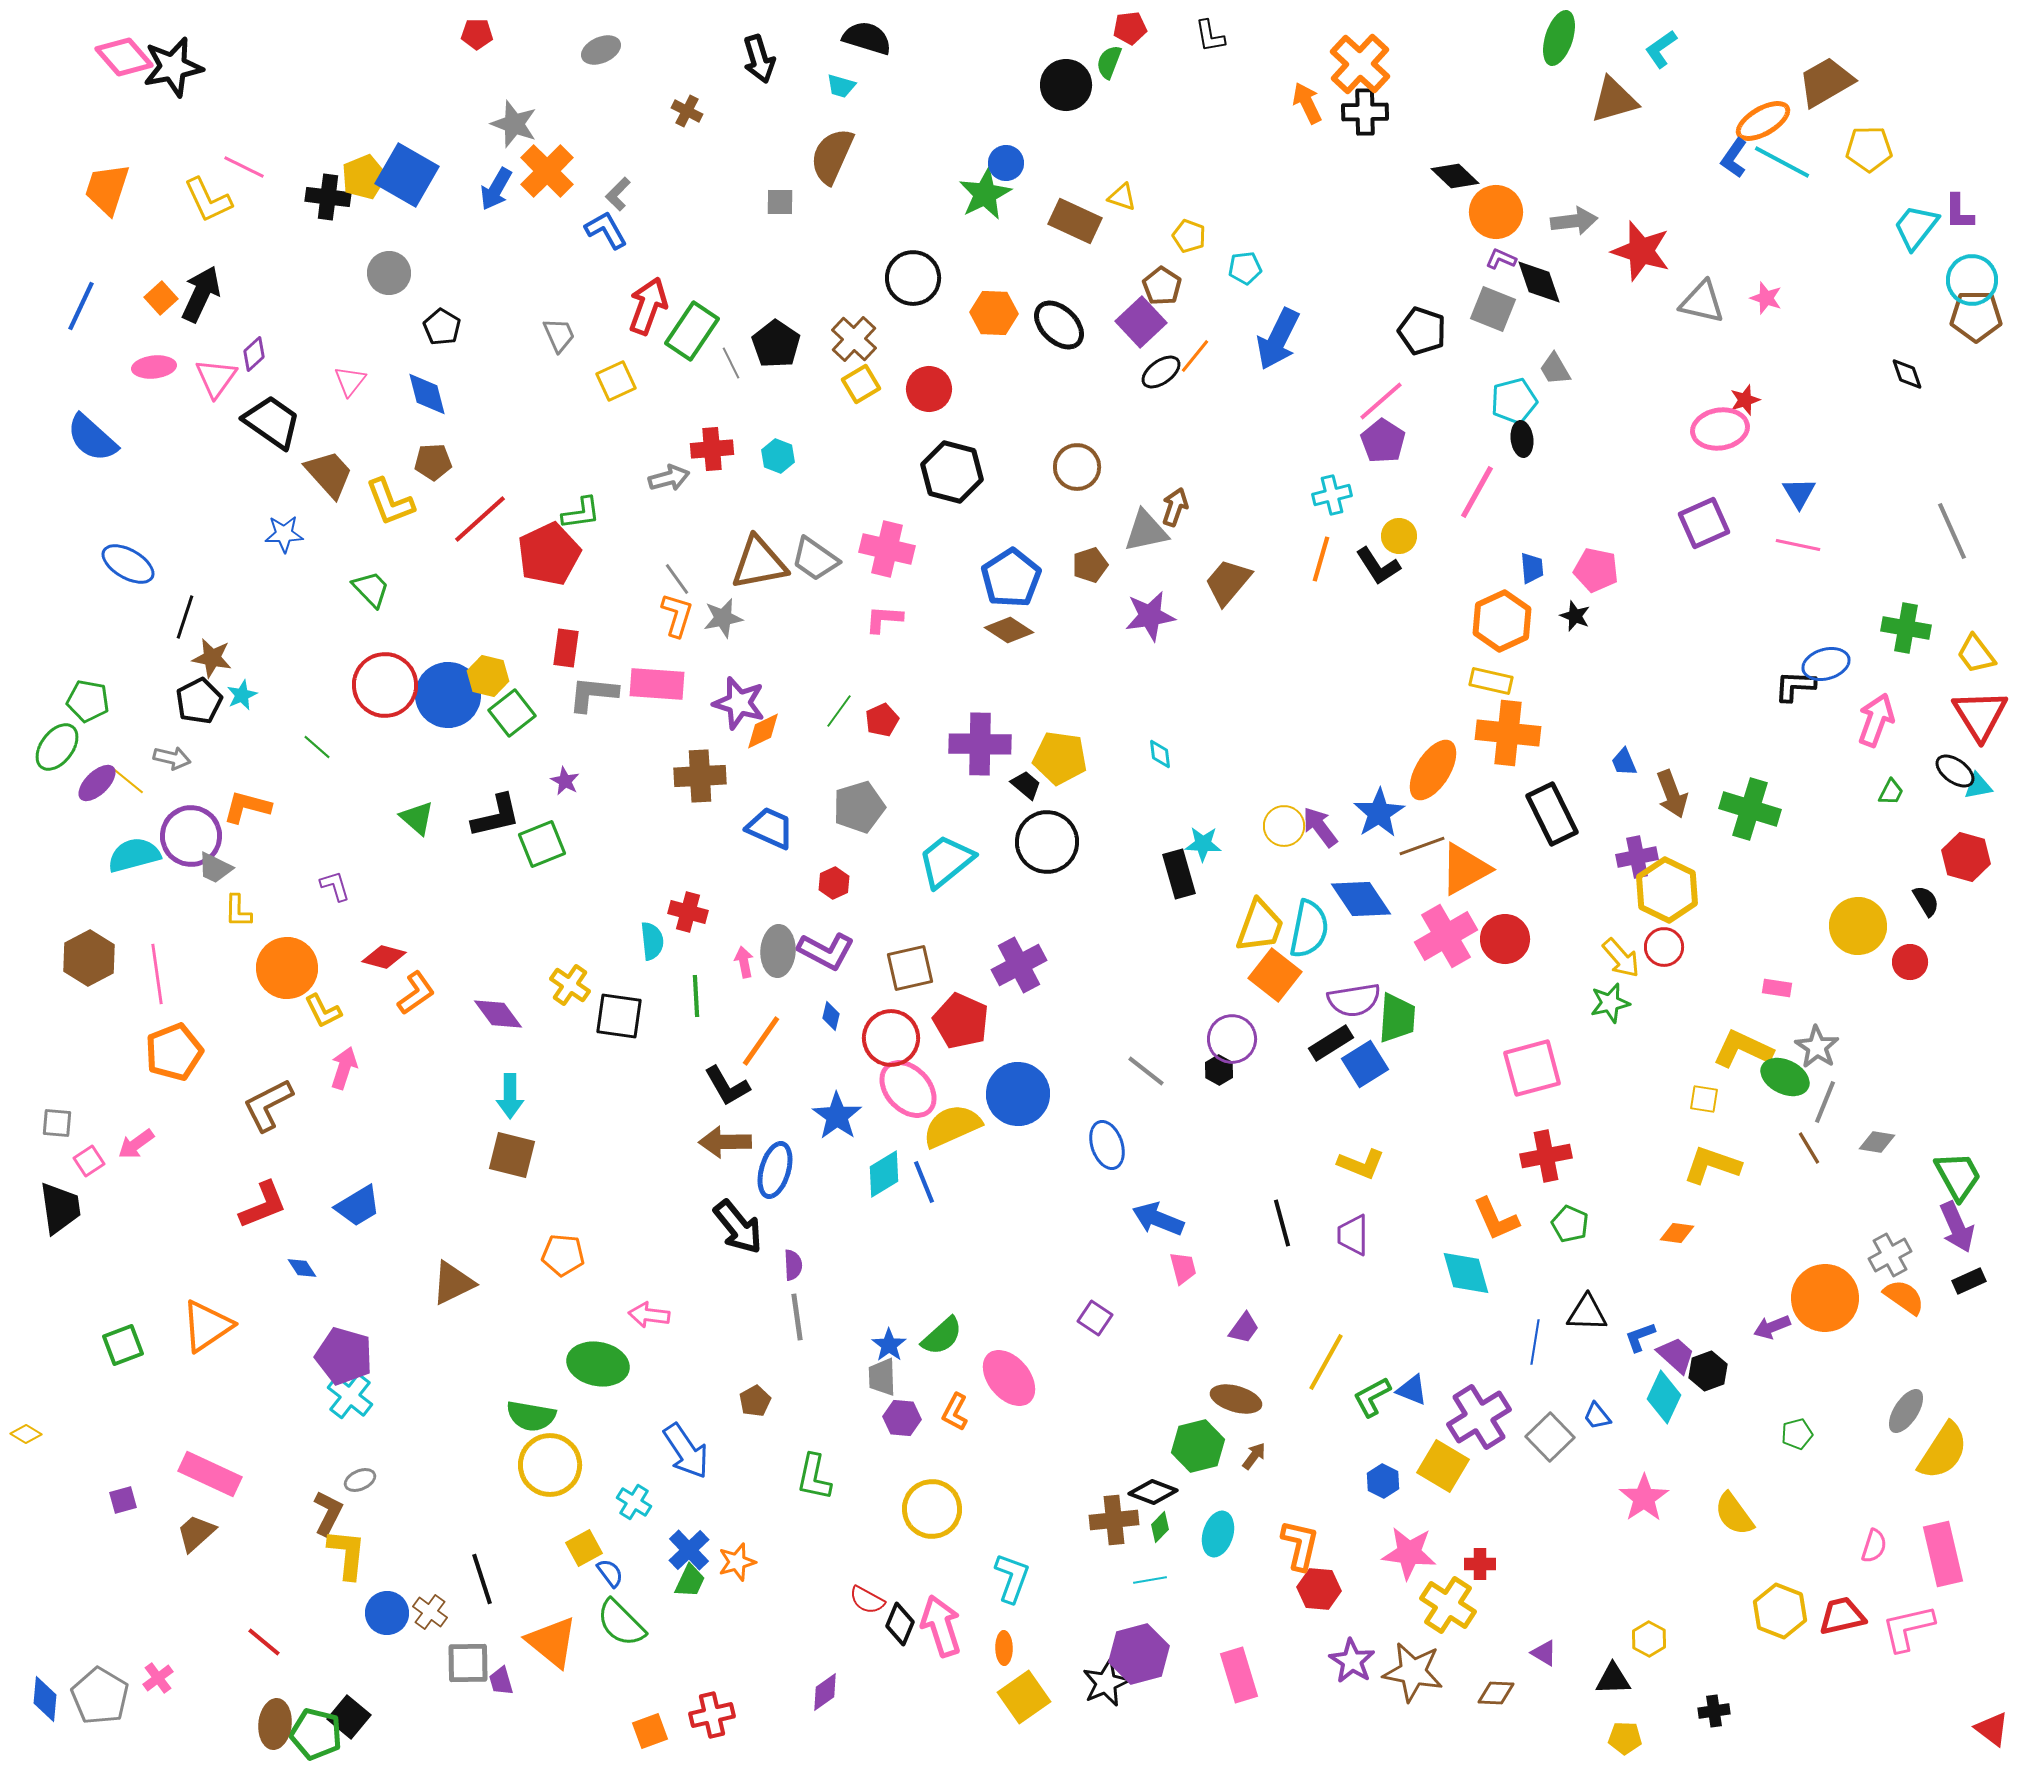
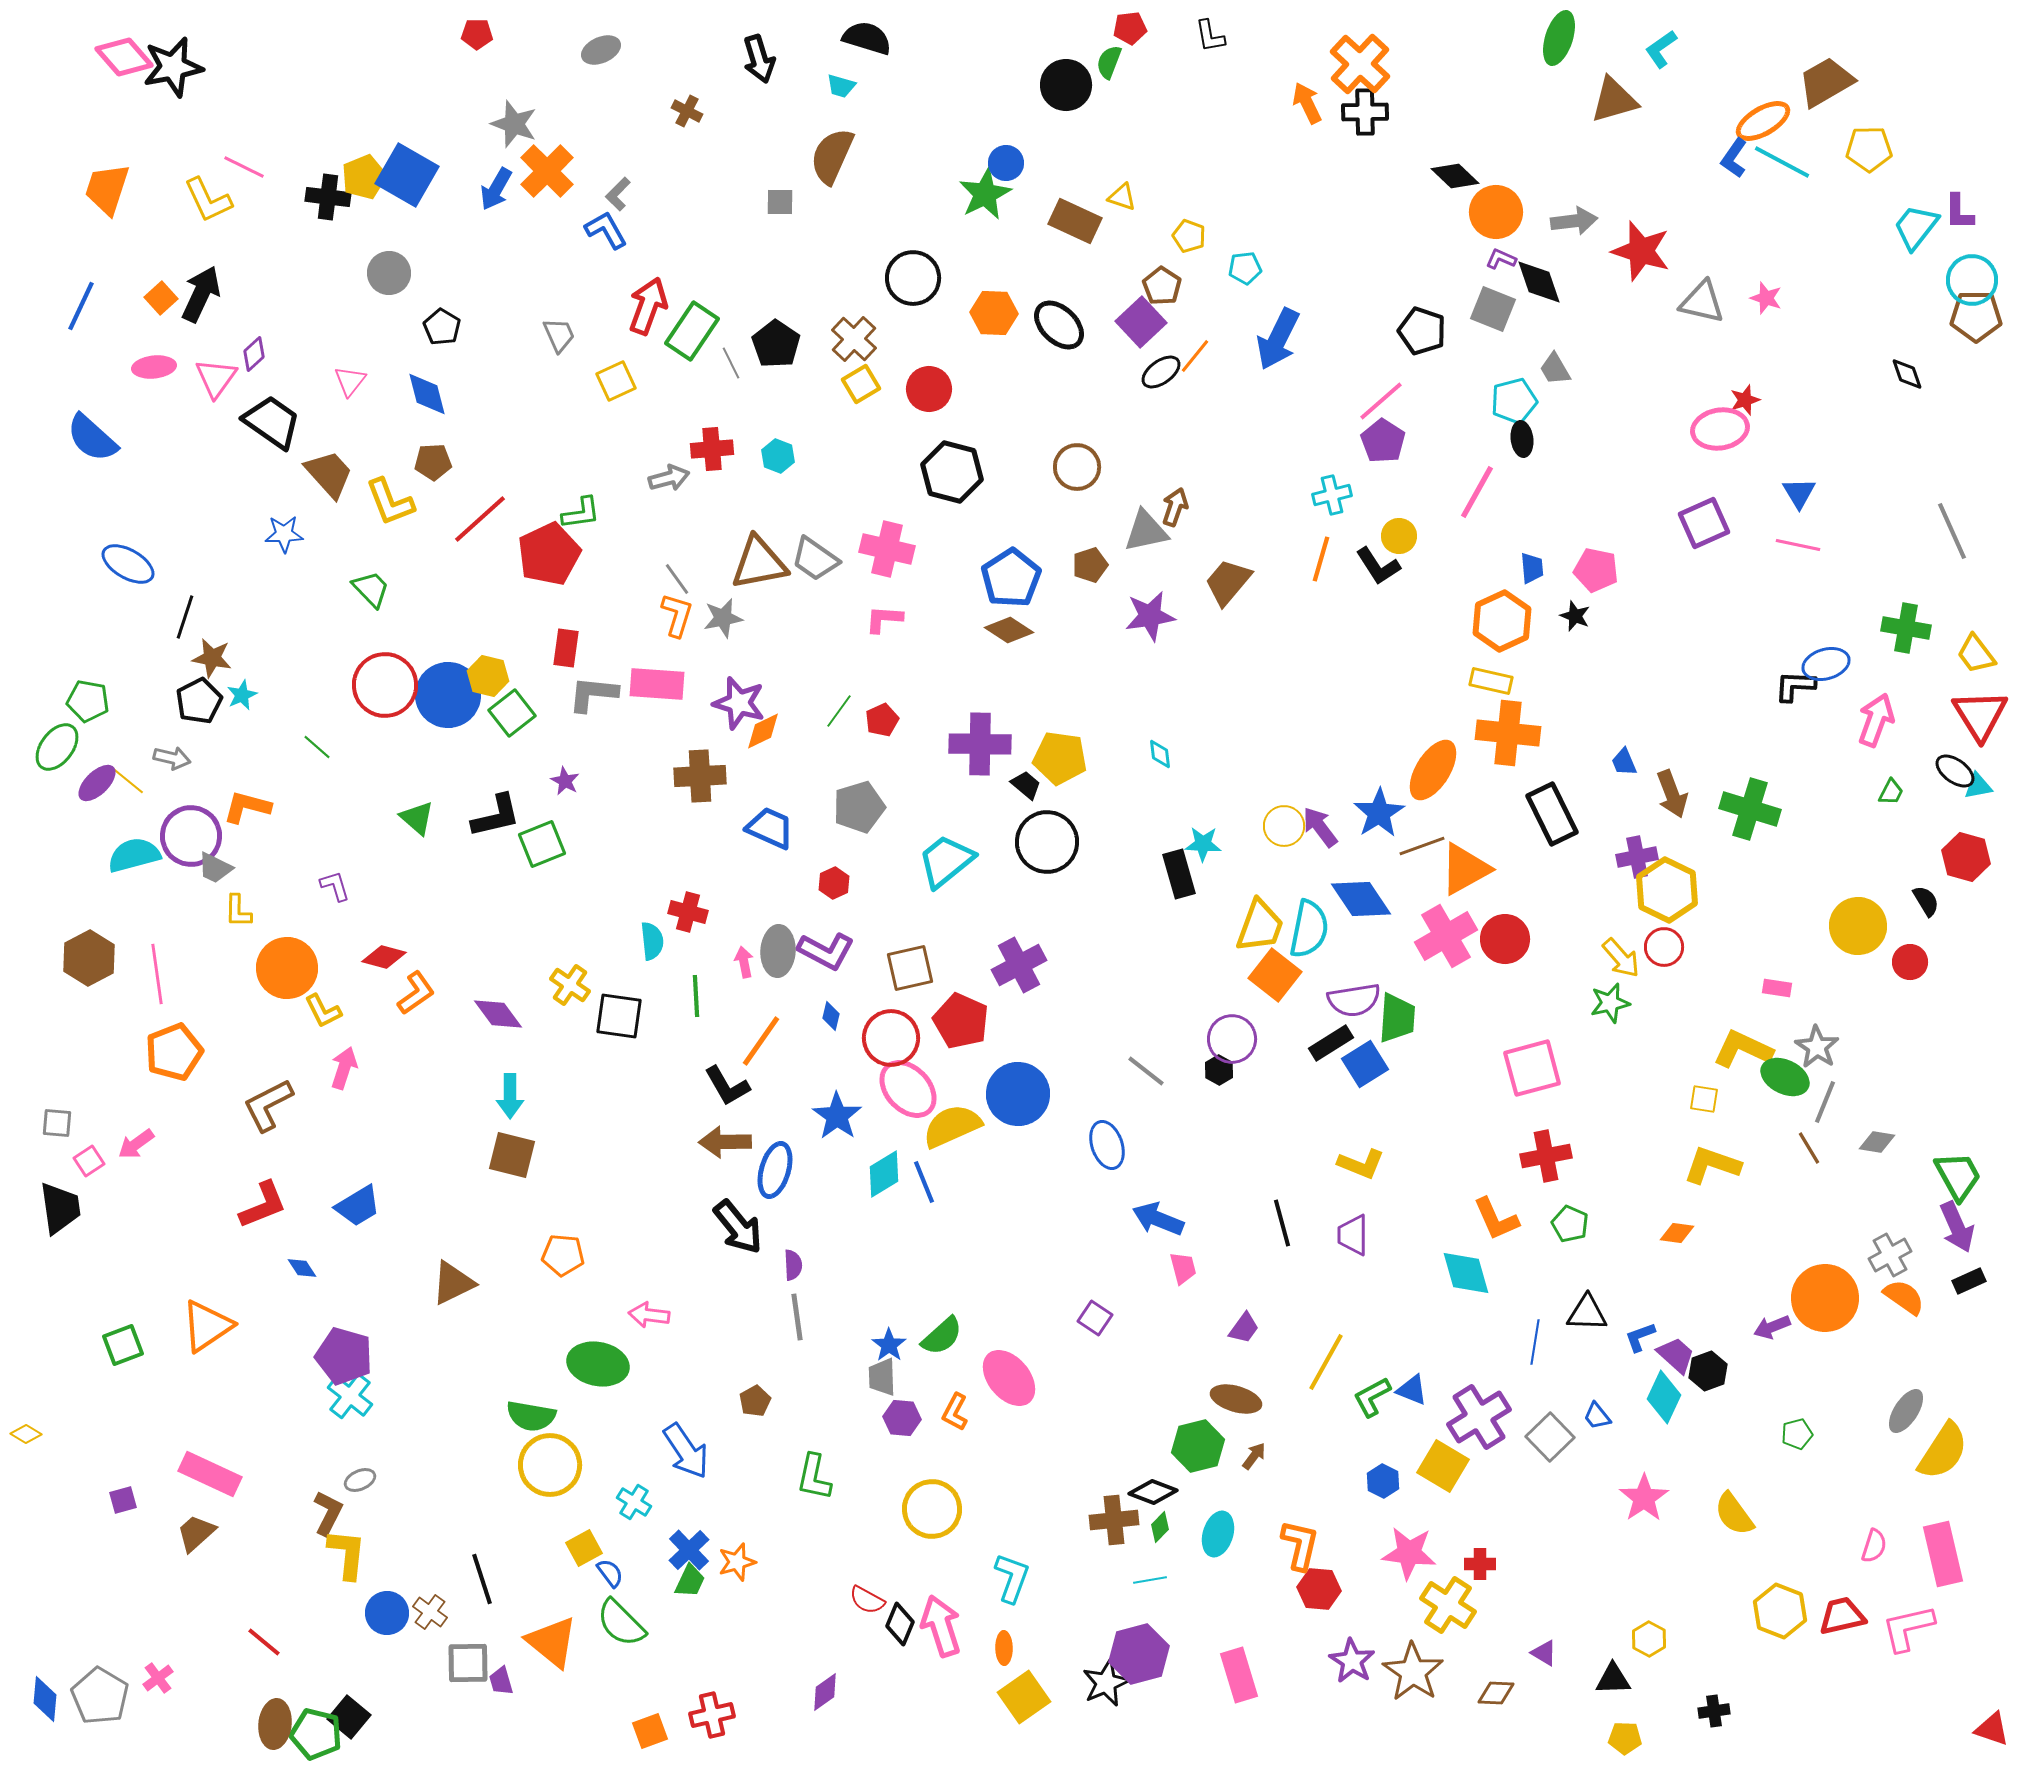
brown star at (1413, 1672): rotated 24 degrees clockwise
red triangle at (1992, 1729): rotated 18 degrees counterclockwise
